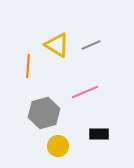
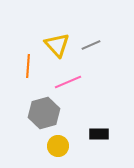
yellow triangle: rotated 16 degrees clockwise
pink line: moved 17 px left, 10 px up
